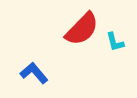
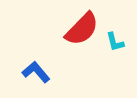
blue L-shape: moved 2 px right, 1 px up
